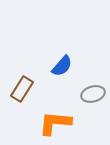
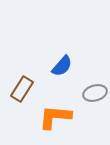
gray ellipse: moved 2 px right, 1 px up
orange L-shape: moved 6 px up
